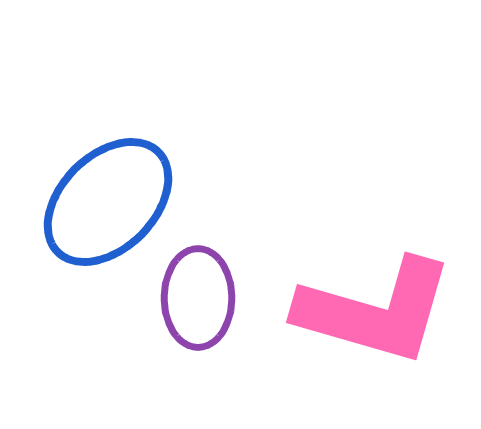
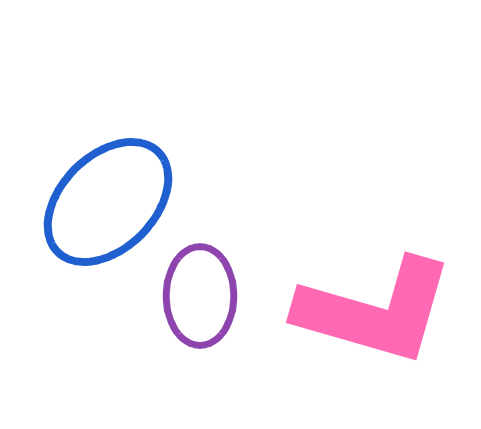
purple ellipse: moved 2 px right, 2 px up
